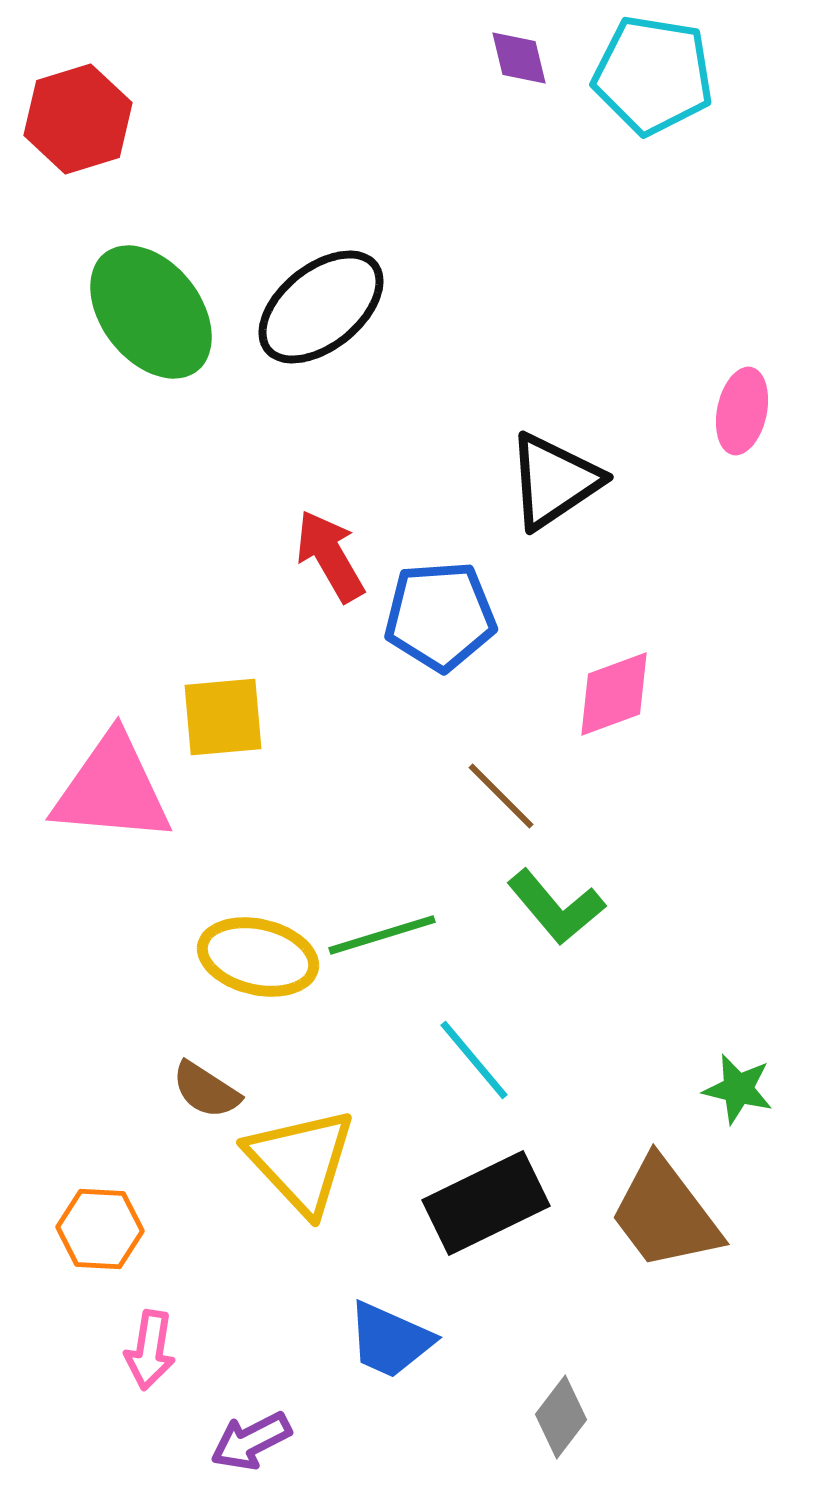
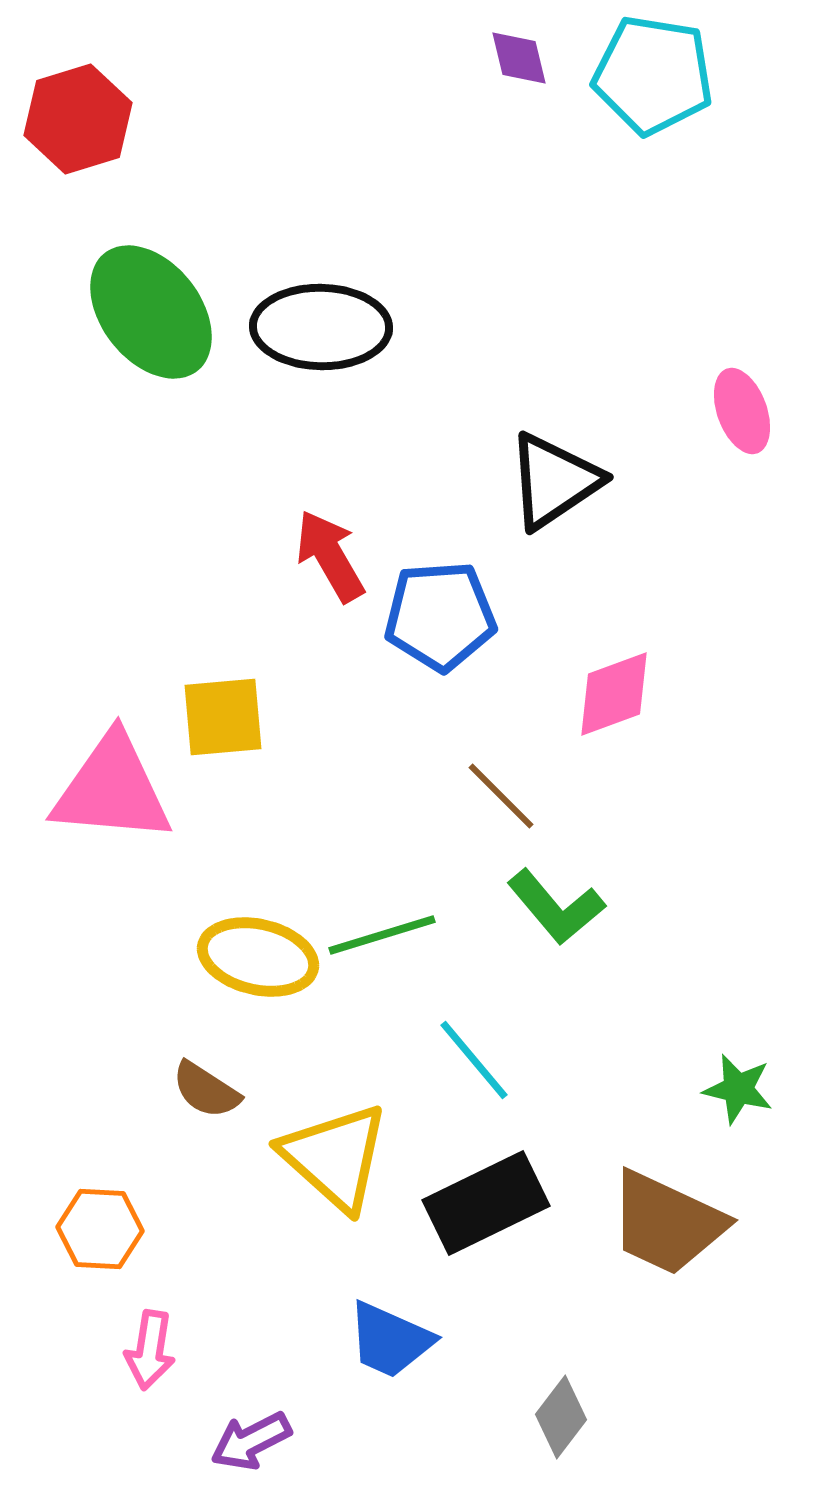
black ellipse: moved 20 px down; rotated 40 degrees clockwise
pink ellipse: rotated 32 degrees counterclockwise
yellow triangle: moved 34 px right, 4 px up; rotated 5 degrees counterclockwise
brown trapezoid: moved 2 px right, 9 px down; rotated 28 degrees counterclockwise
